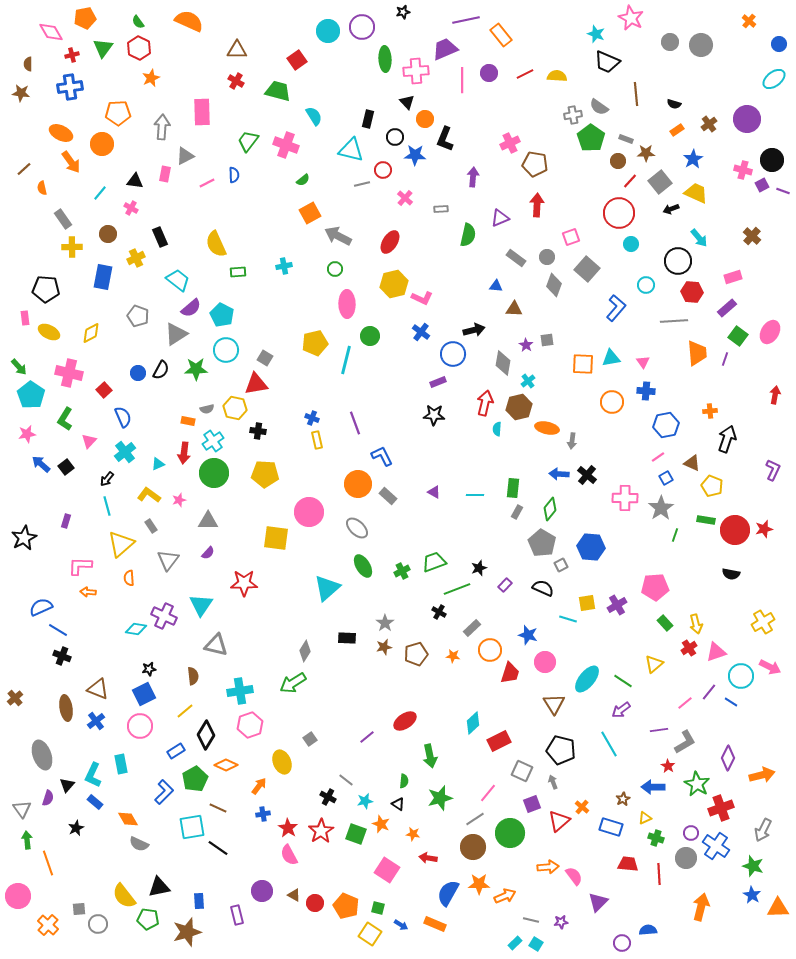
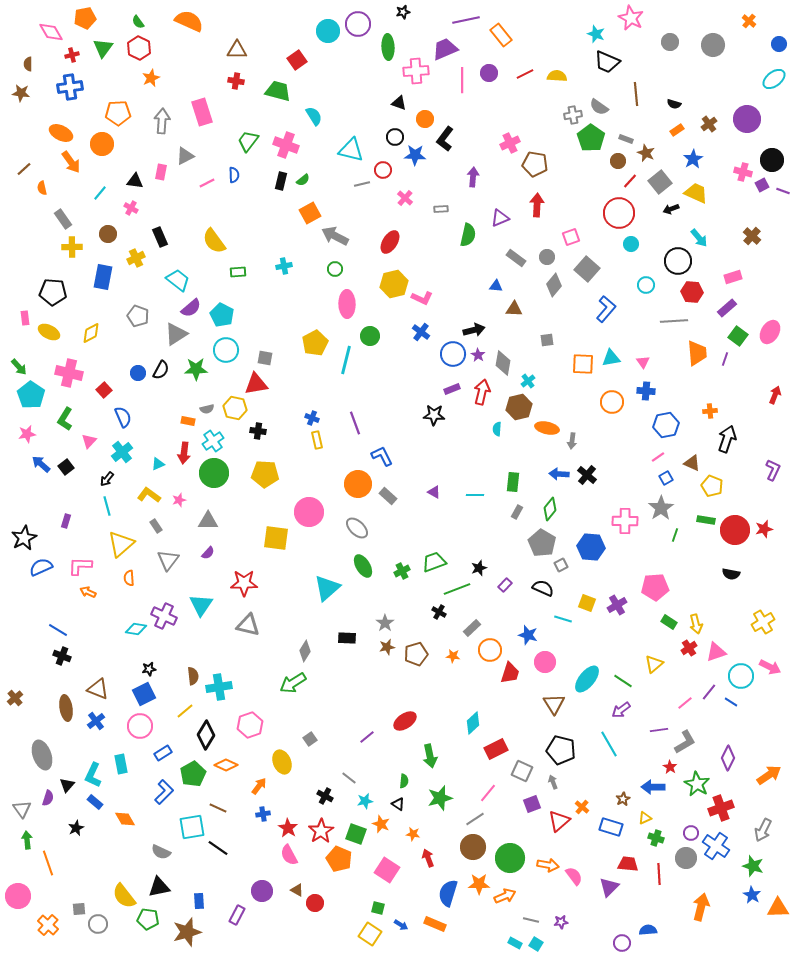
purple circle at (362, 27): moved 4 px left, 3 px up
gray circle at (701, 45): moved 12 px right
green ellipse at (385, 59): moved 3 px right, 12 px up
red cross at (236, 81): rotated 21 degrees counterclockwise
black triangle at (407, 102): moved 8 px left, 1 px down; rotated 28 degrees counterclockwise
pink rectangle at (202, 112): rotated 16 degrees counterclockwise
black rectangle at (368, 119): moved 87 px left, 62 px down
gray arrow at (162, 127): moved 6 px up
black L-shape at (445, 139): rotated 15 degrees clockwise
brown star at (646, 153): rotated 24 degrees clockwise
pink cross at (743, 170): moved 2 px down
pink rectangle at (165, 174): moved 4 px left, 2 px up
gray arrow at (338, 236): moved 3 px left
yellow semicircle at (216, 244): moved 2 px left, 3 px up; rotated 12 degrees counterclockwise
gray diamond at (554, 285): rotated 20 degrees clockwise
black pentagon at (46, 289): moved 7 px right, 3 px down
blue L-shape at (616, 308): moved 10 px left, 1 px down
yellow pentagon at (315, 343): rotated 15 degrees counterclockwise
purple star at (526, 345): moved 48 px left, 10 px down
gray square at (265, 358): rotated 21 degrees counterclockwise
purple rectangle at (438, 382): moved 14 px right, 7 px down
red arrow at (775, 395): rotated 12 degrees clockwise
red arrow at (485, 403): moved 3 px left, 11 px up
cyan cross at (125, 452): moved 3 px left
green rectangle at (513, 488): moved 6 px up
pink cross at (625, 498): moved 23 px down
gray rectangle at (151, 526): moved 5 px right
orange arrow at (88, 592): rotated 21 degrees clockwise
yellow square at (587, 603): rotated 30 degrees clockwise
blue semicircle at (41, 607): moved 40 px up
cyan line at (568, 619): moved 5 px left
green rectangle at (665, 623): moved 4 px right, 1 px up; rotated 14 degrees counterclockwise
gray triangle at (216, 645): moved 32 px right, 20 px up
brown star at (384, 647): moved 3 px right
cyan cross at (240, 691): moved 21 px left, 4 px up
red rectangle at (499, 741): moved 3 px left, 8 px down
blue rectangle at (176, 751): moved 13 px left, 2 px down
red star at (668, 766): moved 2 px right, 1 px down
orange arrow at (762, 775): moved 7 px right; rotated 20 degrees counterclockwise
green pentagon at (195, 779): moved 2 px left, 5 px up
gray line at (346, 780): moved 3 px right, 2 px up
black cross at (328, 797): moved 3 px left, 1 px up
orange diamond at (128, 819): moved 3 px left
green circle at (510, 833): moved 25 px down
gray semicircle at (139, 844): moved 22 px right, 8 px down
red arrow at (428, 858): rotated 60 degrees clockwise
orange arrow at (548, 867): moved 2 px up; rotated 15 degrees clockwise
blue semicircle at (448, 893): rotated 12 degrees counterclockwise
brown triangle at (294, 895): moved 3 px right, 5 px up
purple triangle at (598, 902): moved 11 px right, 15 px up
orange pentagon at (346, 906): moved 7 px left, 47 px up
purple rectangle at (237, 915): rotated 42 degrees clockwise
cyan rectangle at (515, 943): rotated 72 degrees clockwise
